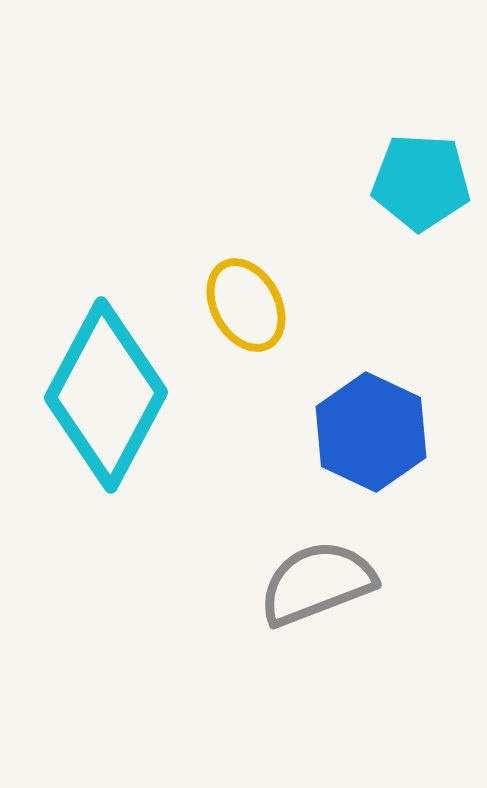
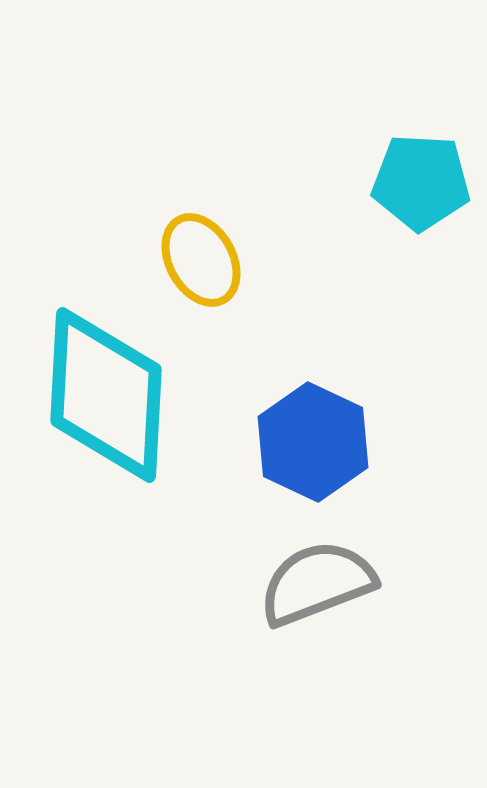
yellow ellipse: moved 45 px left, 45 px up
cyan diamond: rotated 25 degrees counterclockwise
blue hexagon: moved 58 px left, 10 px down
